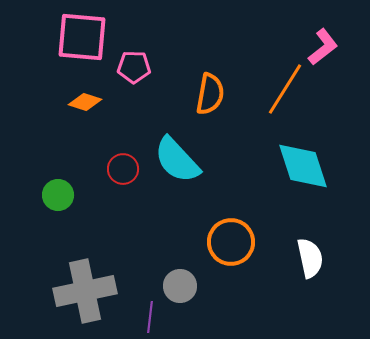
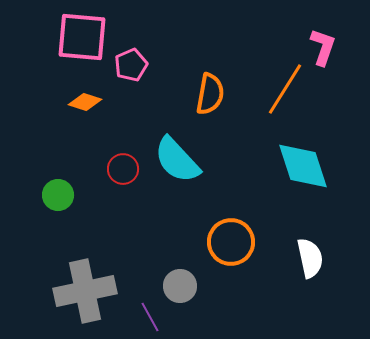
pink L-shape: rotated 33 degrees counterclockwise
pink pentagon: moved 3 px left, 2 px up; rotated 24 degrees counterclockwise
purple line: rotated 36 degrees counterclockwise
